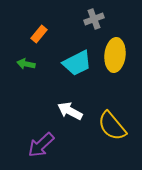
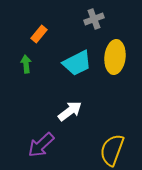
yellow ellipse: moved 2 px down
green arrow: rotated 72 degrees clockwise
white arrow: rotated 115 degrees clockwise
yellow semicircle: moved 24 px down; rotated 60 degrees clockwise
